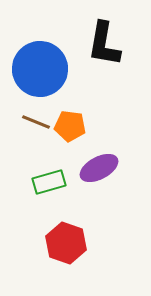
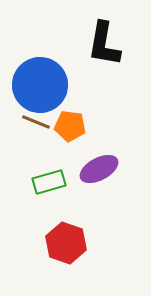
blue circle: moved 16 px down
purple ellipse: moved 1 px down
